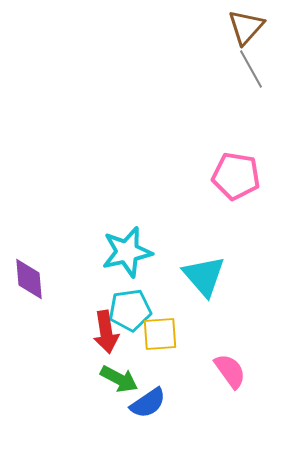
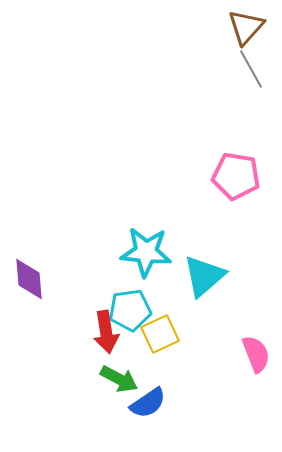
cyan star: moved 19 px right; rotated 18 degrees clockwise
cyan triangle: rotated 30 degrees clockwise
yellow square: rotated 21 degrees counterclockwise
pink semicircle: moved 26 px right, 17 px up; rotated 15 degrees clockwise
